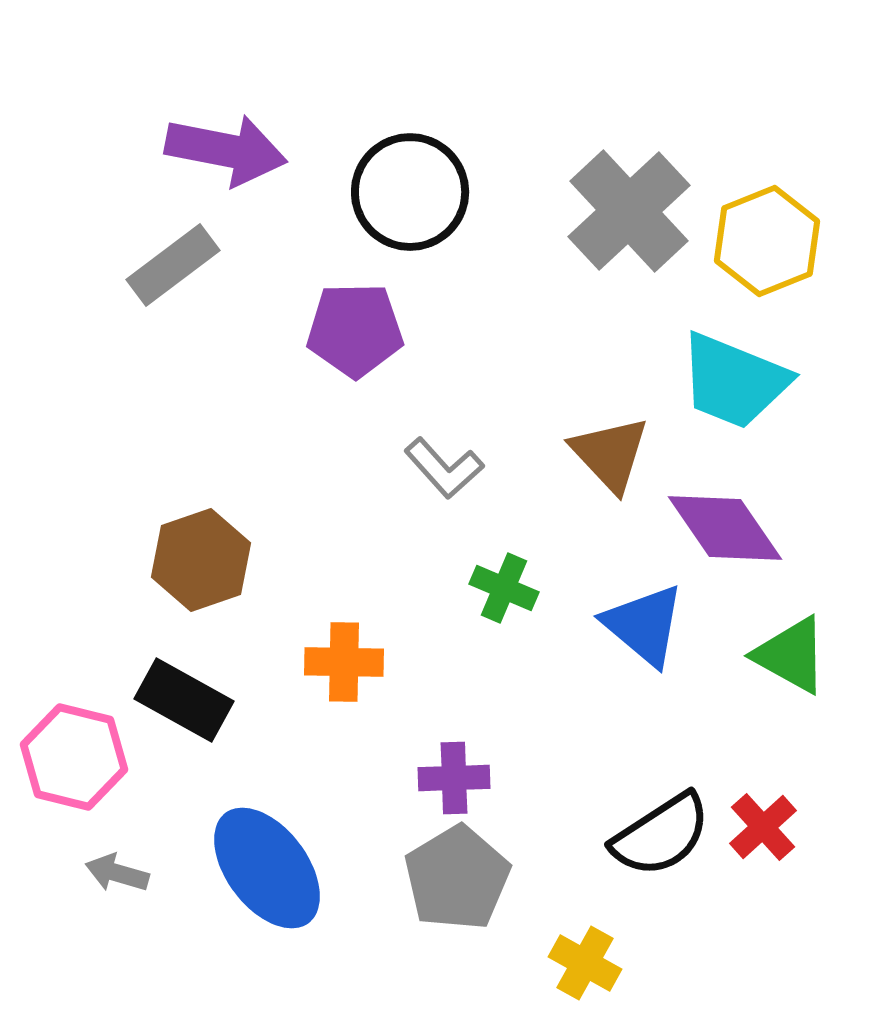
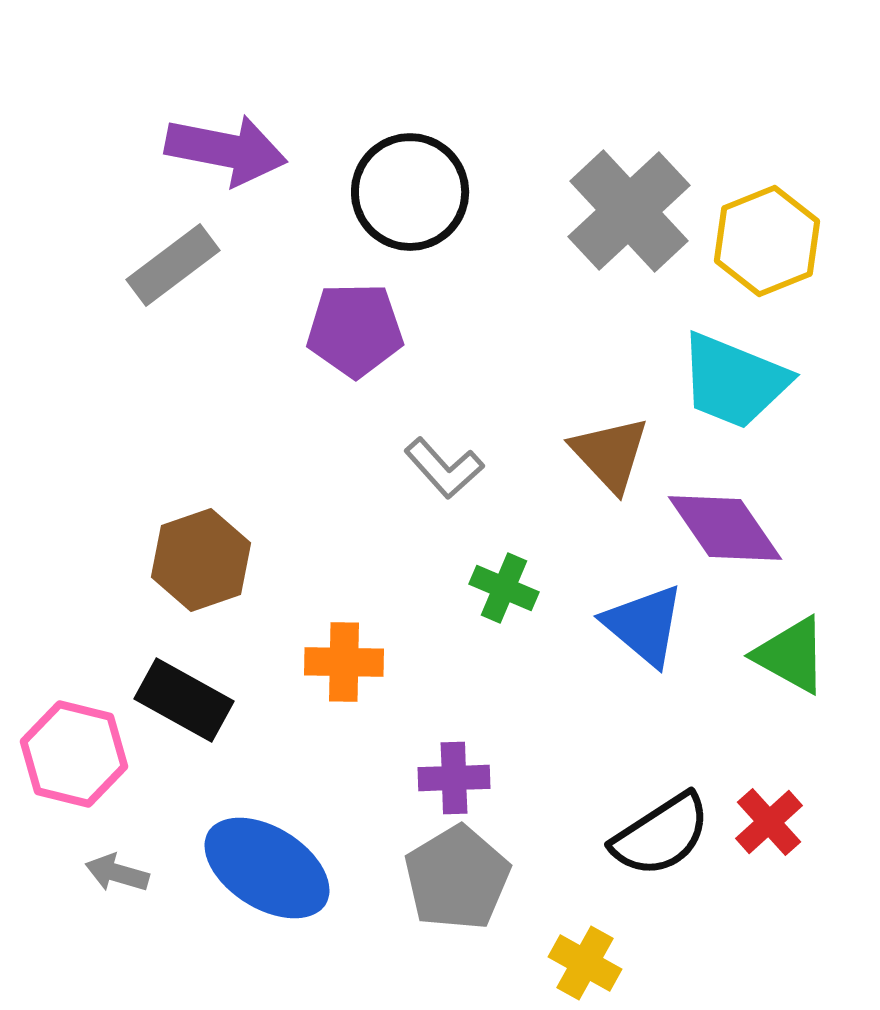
pink hexagon: moved 3 px up
red cross: moved 6 px right, 5 px up
blue ellipse: rotated 21 degrees counterclockwise
